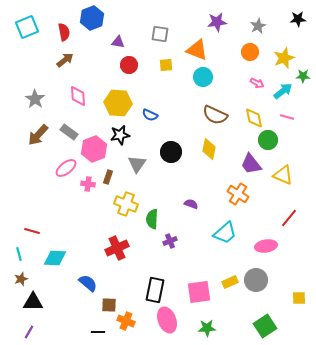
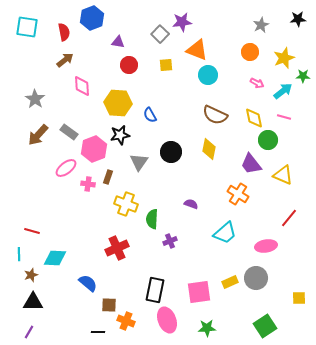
purple star at (217, 22): moved 35 px left
gray star at (258, 26): moved 3 px right, 1 px up
cyan square at (27, 27): rotated 30 degrees clockwise
gray square at (160, 34): rotated 36 degrees clockwise
cyan circle at (203, 77): moved 5 px right, 2 px up
pink diamond at (78, 96): moved 4 px right, 10 px up
blue semicircle at (150, 115): rotated 35 degrees clockwise
pink line at (287, 117): moved 3 px left
gray triangle at (137, 164): moved 2 px right, 2 px up
cyan line at (19, 254): rotated 16 degrees clockwise
brown star at (21, 279): moved 10 px right, 4 px up
gray circle at (256, 280): moved 2 px up
